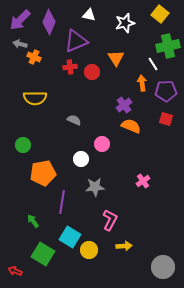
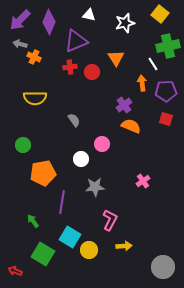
gray semicircle: rotated 32 degrees clockwise
